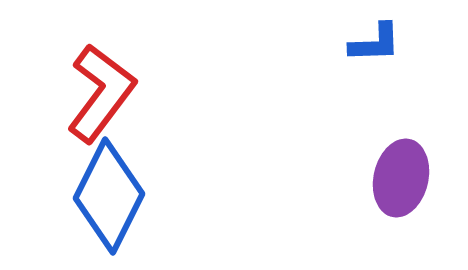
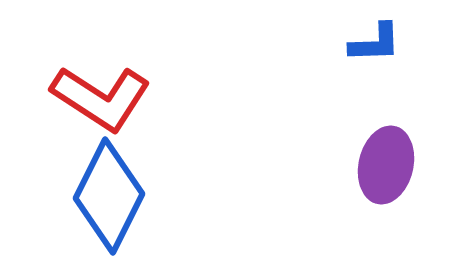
red L-shape: moved 5 px down; rotated 86 degrees clockwise
purple ellipse: moved 15 px left, 13 px up
